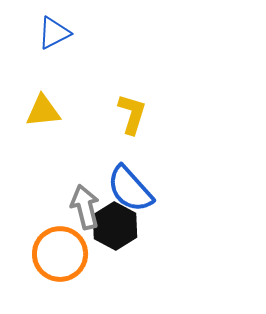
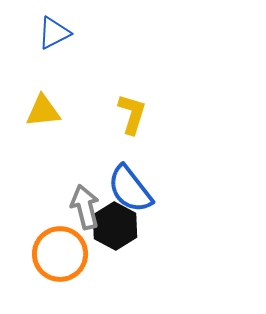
blue semicircle: rotated 4 degrees clockwise
